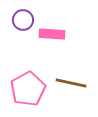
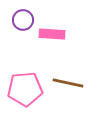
brown line: moved 3 px left
pink pentagon: moved 3 px left; rotated 24 degrees clockwise
